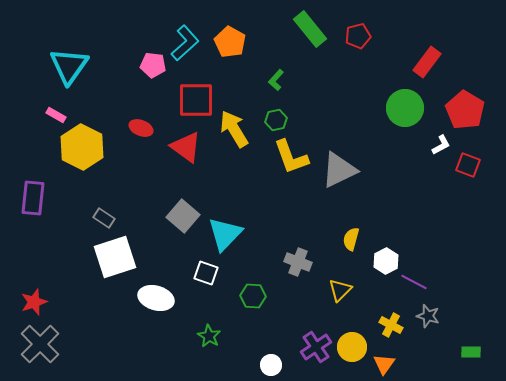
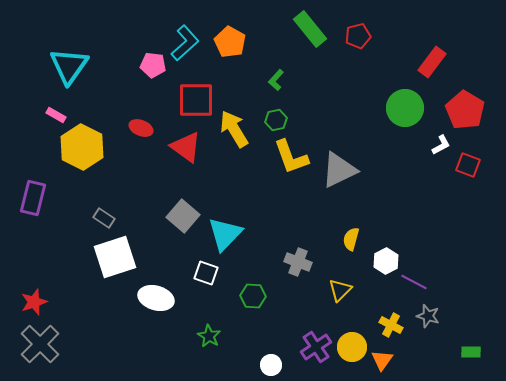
red rectangle at (427, 62): moved 5 px right
purple rectangle at (33, 198): rotated 8 degrees clockwise
orange triangle at (384, 364): moved 2 px left, 4 px up
